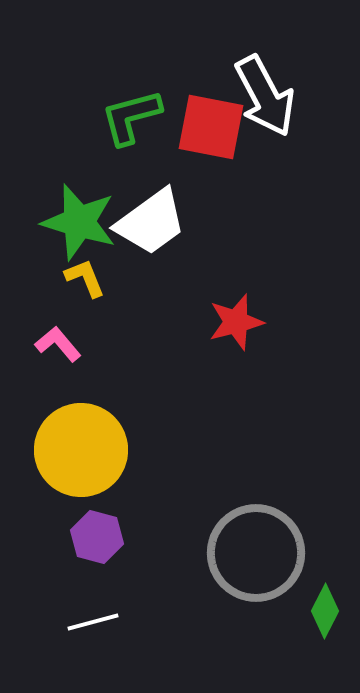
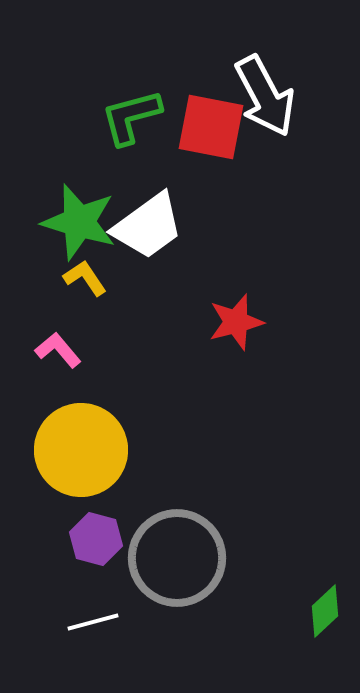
white trapezoid: moved 3 px left, 4 px down
yellow L-shape: rotated 12 degrees counterclockwise
pink L-shape: moved 6 px down
purple hexagon: moved 1 px left, 2 px down
gray circle: moved 79 px left, 5 px down
green diamond: rotated 20 degrees clockwise
